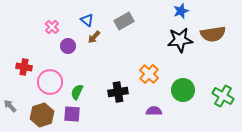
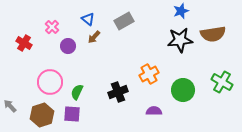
blue triangle: moved 1 px right, 1 px up
red cross: moved 24 px up; rotated 21 degrees clockwise
orange cross: rotated 18 degrees clockwise
black cross: rotated 12 degrees counterclockwise
green cross: moved 1 px left, 14 px up
